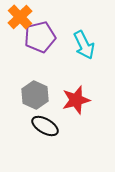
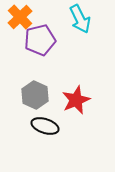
purple pentagon: moved 3 px down
cyan arrow: moved 4 px left, 26 px up
red star: rotated 8 degrees counterclockwise
black ellipse: rotated 12 degrees counterclockwise
